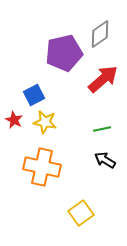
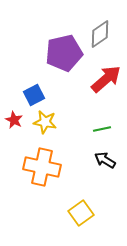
red arrow: moved 3 px right
